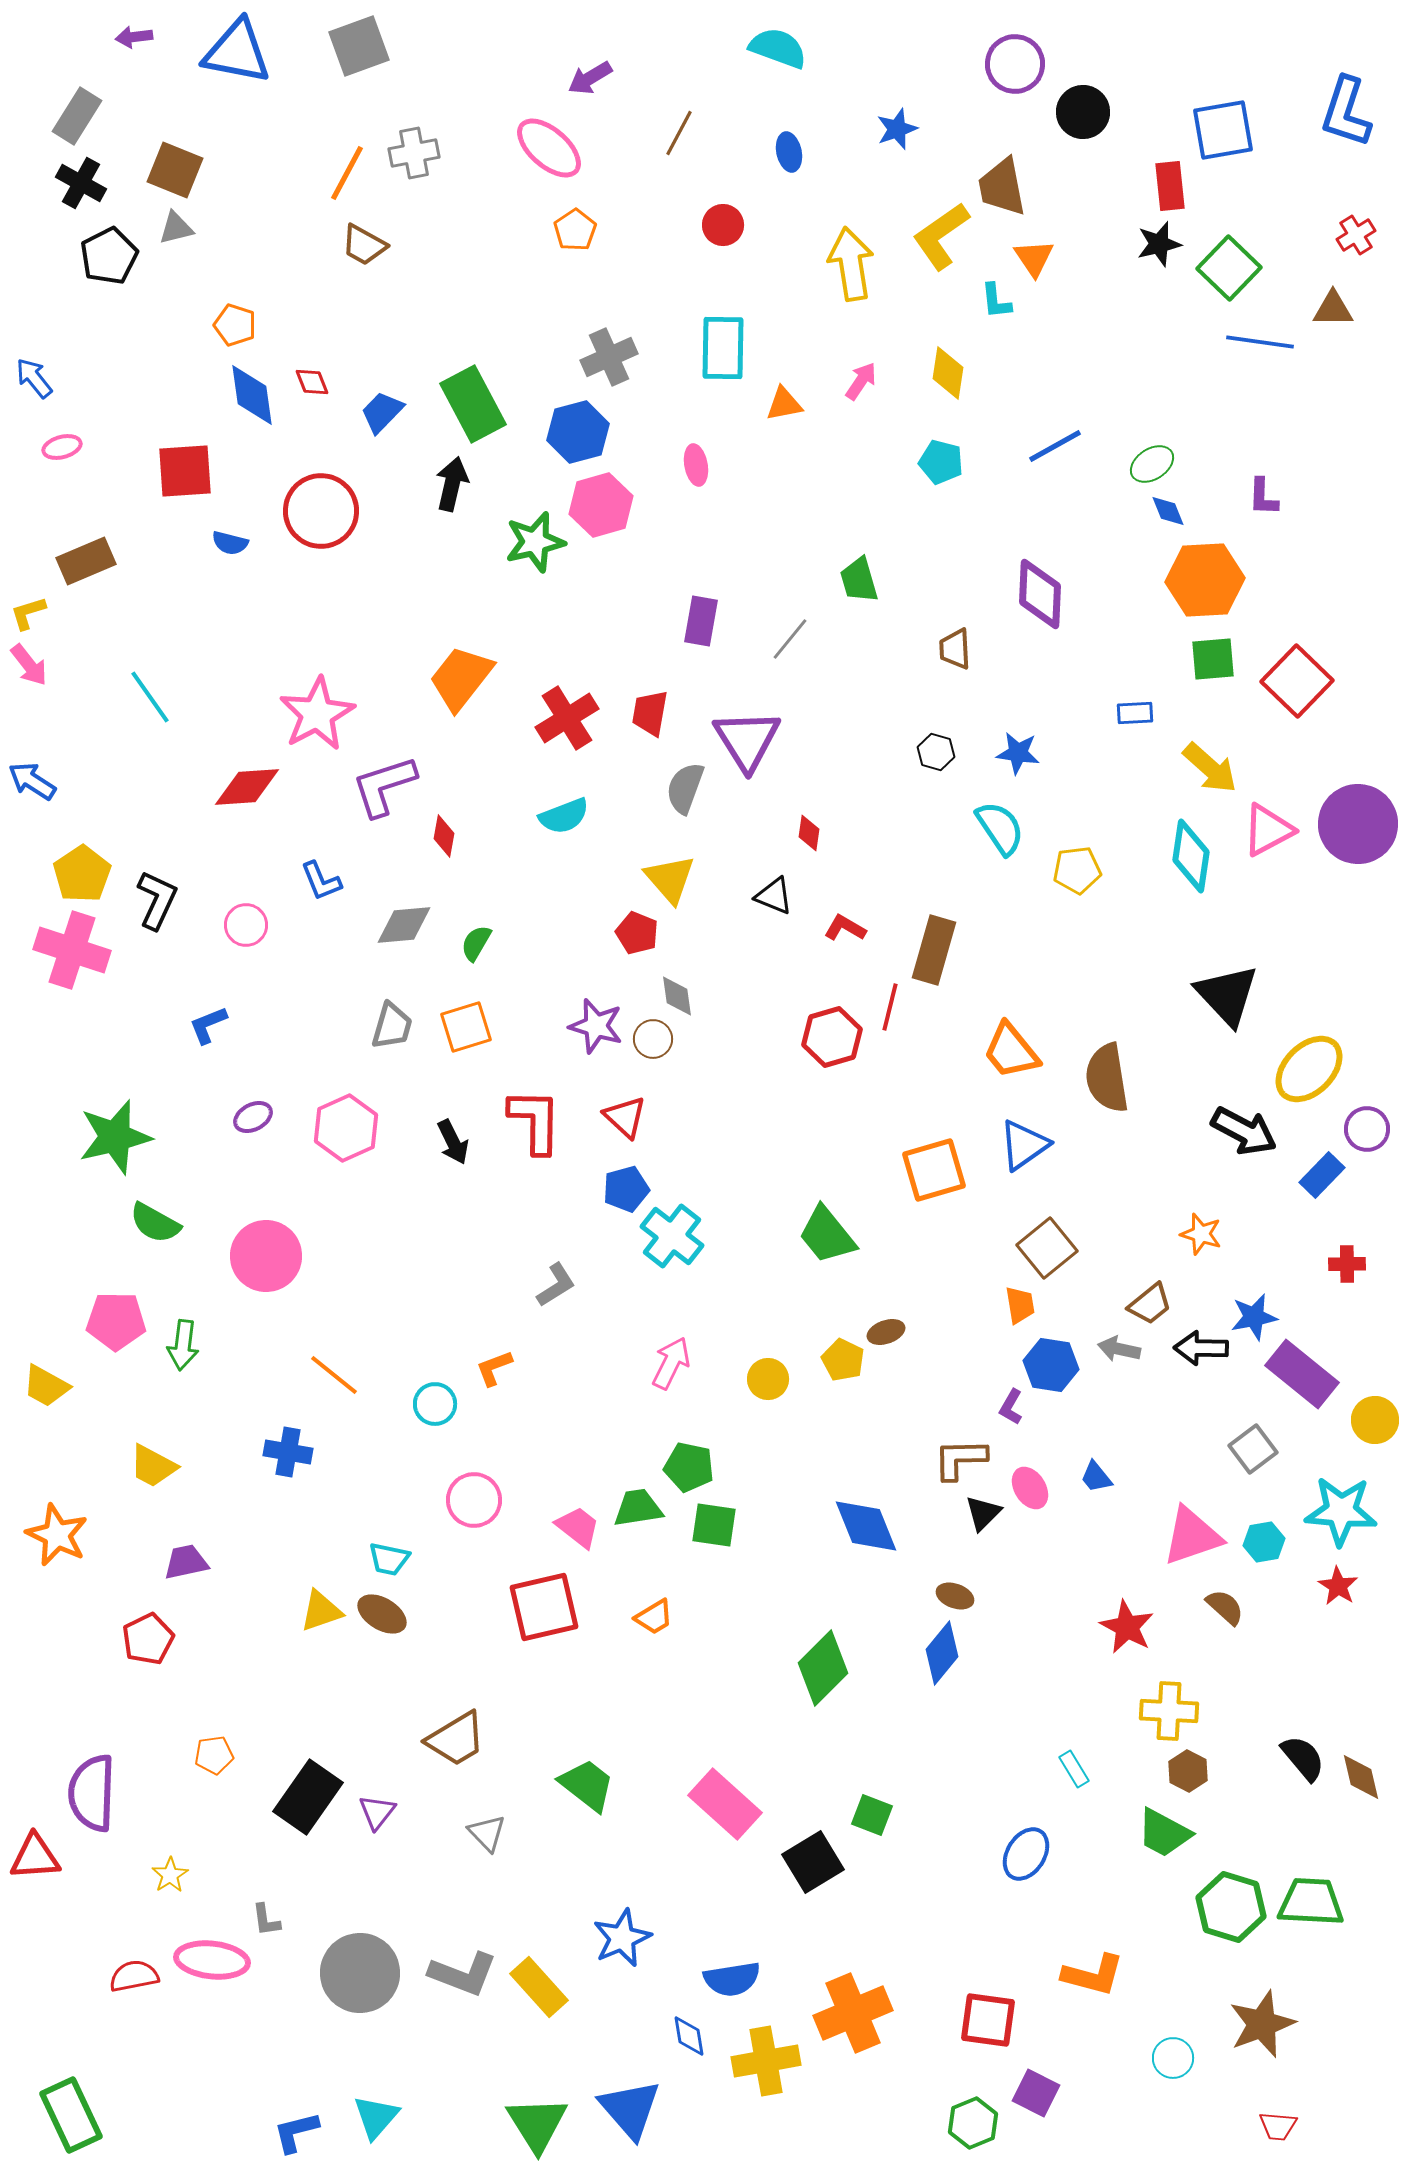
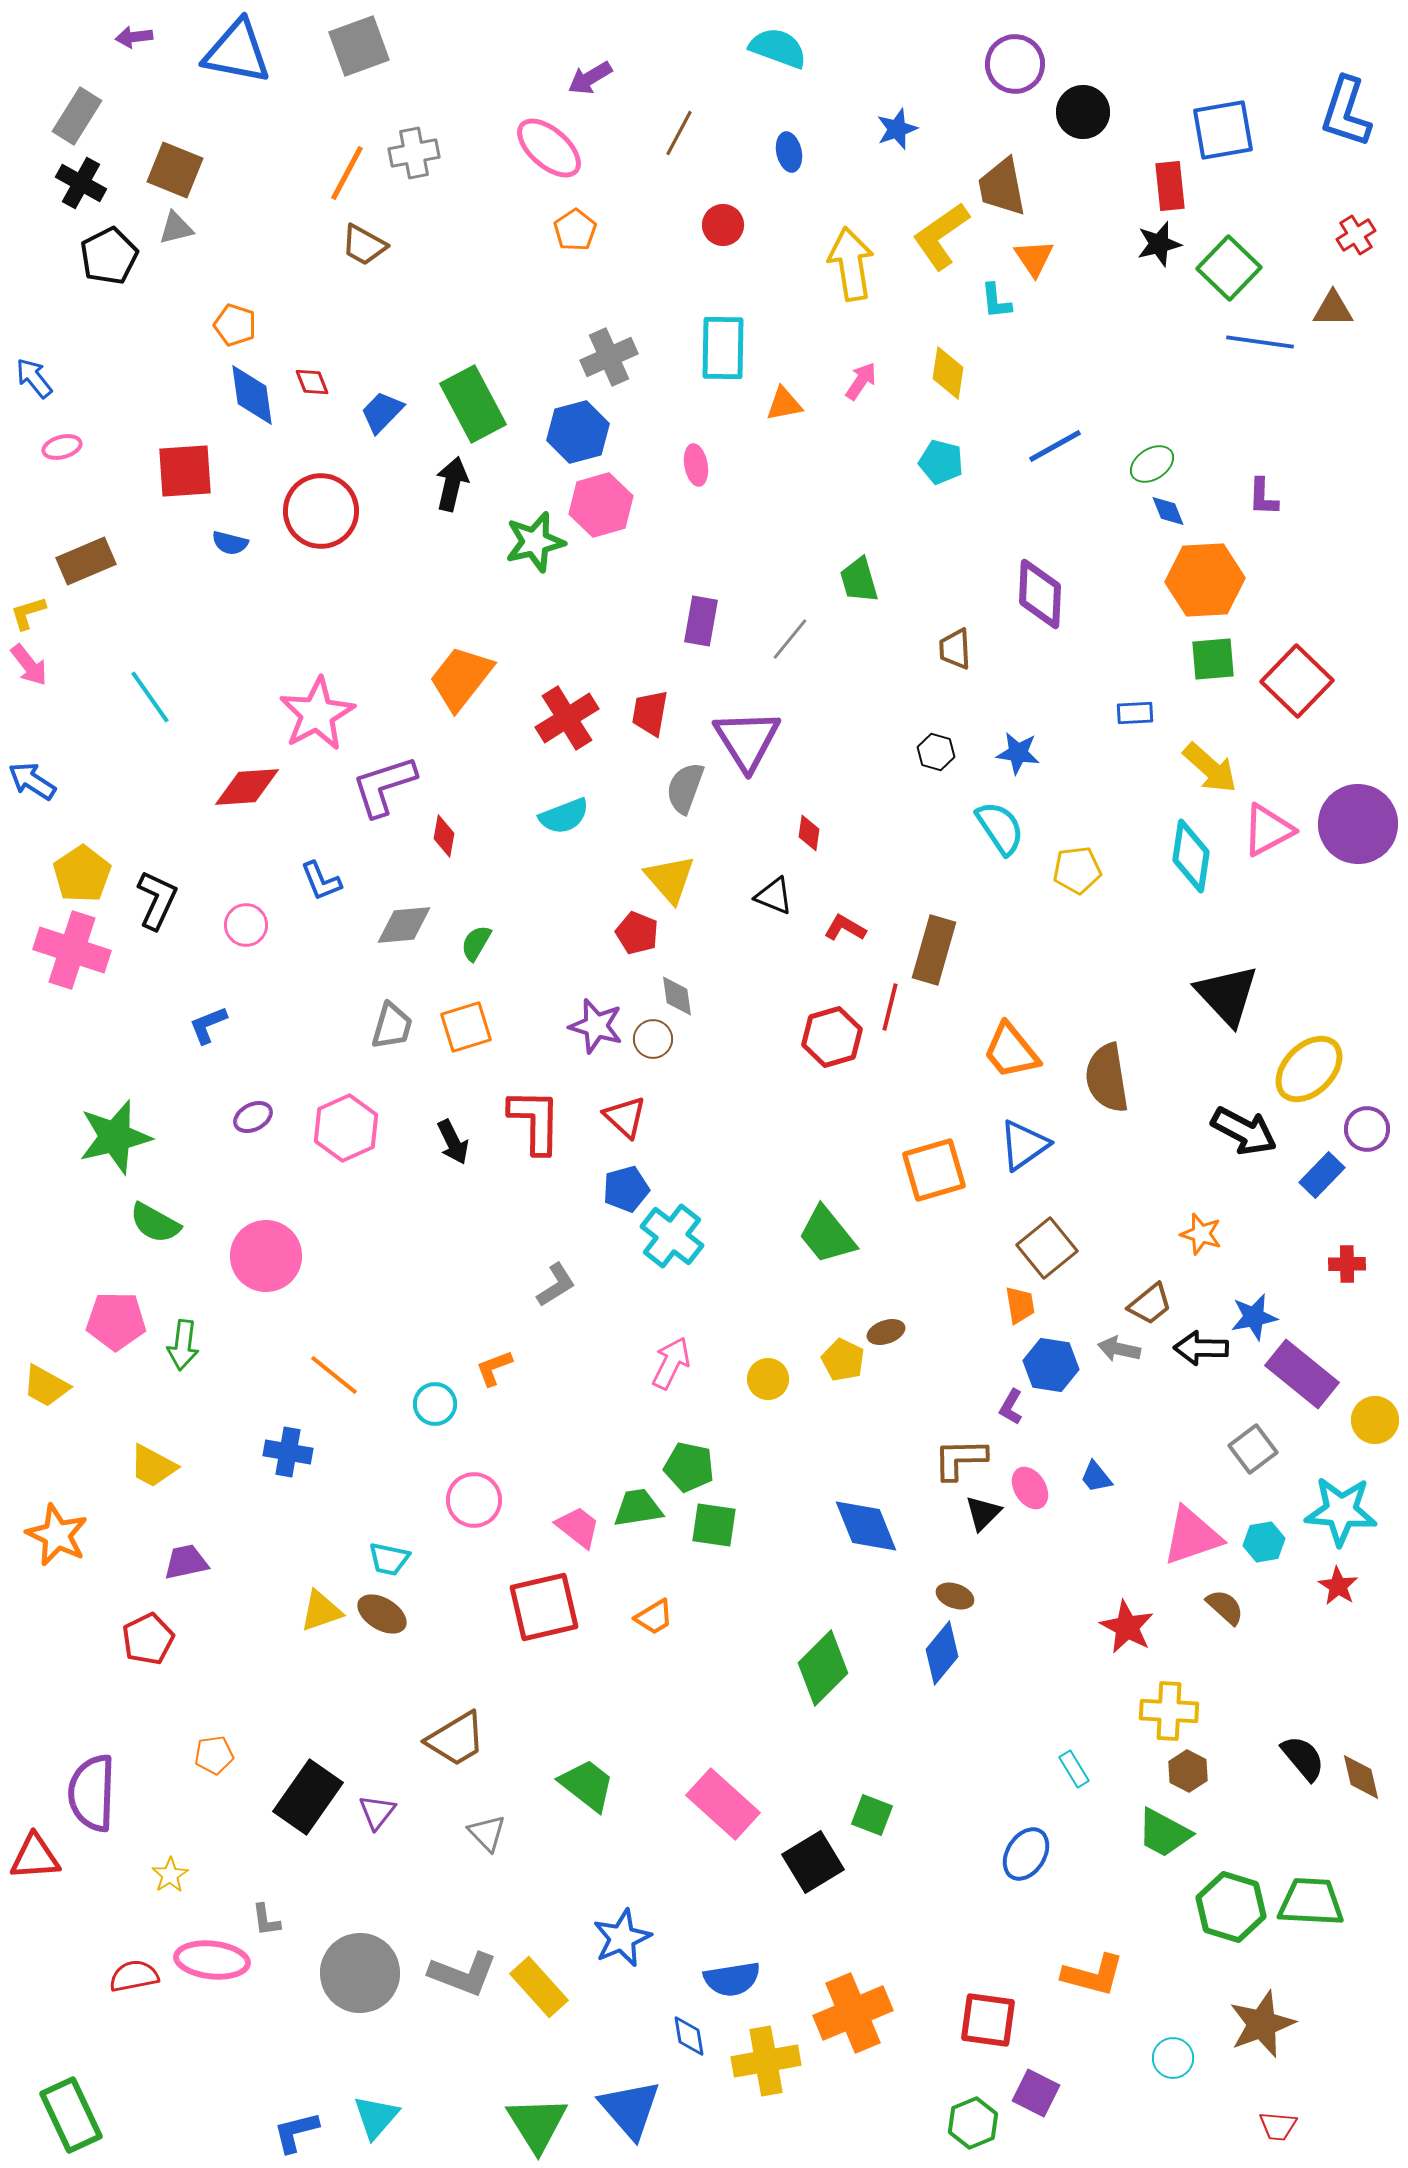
pink rectangle at (725, 1804): moved 2 px left
